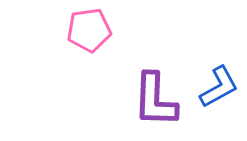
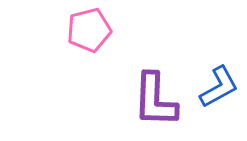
pink pentagon: rotated 6 degrees counterclockwise
